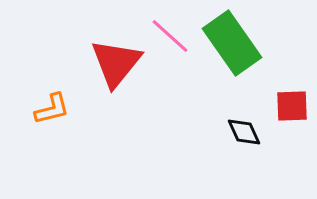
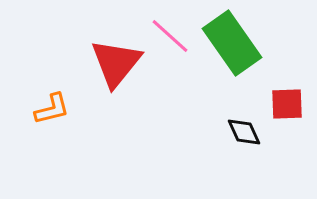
red square: moved 5 px left, 2 px up
